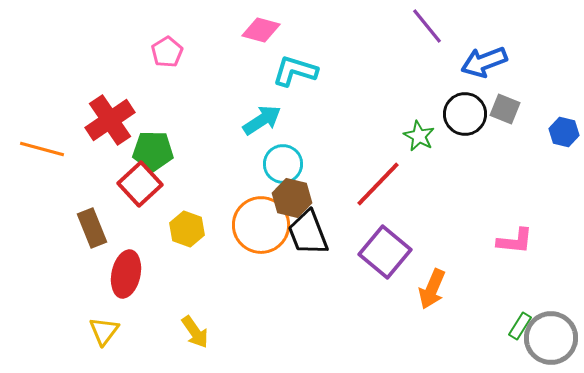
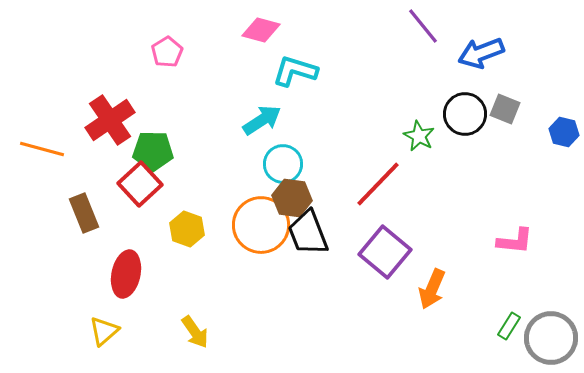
purple line: moved 4 px left
blue arrow: moved 3 px left, 9 px up
brown hexagon: rotated 6 degrees counterclockwise
brown rectangle: moved 8 px left, 15 px up
green rectangle: moved 11 px left
yellow triangle: rotated 12 degrees clockwise
